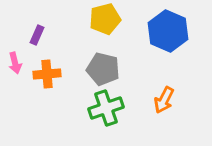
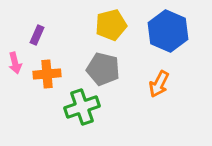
yellow pentagon: moved 6 px right, 6 px down
orange arrow: moved 5 px left, 16 px up
green cross: moved 24 px left, 1 px up
